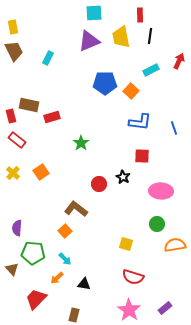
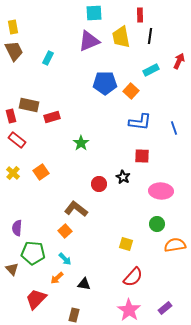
red semicircle at (133, 277): rotated 65 degrees counterclockwise
